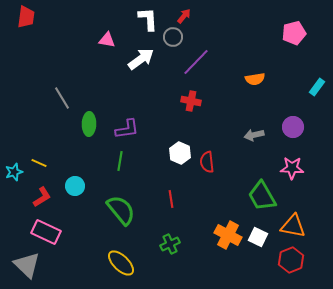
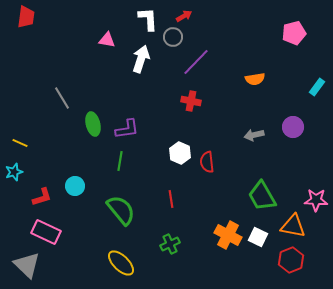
red arrow: rotated 21 degrees clockwise
white arrow: rotated 36 degrees counterclockwise
green ellipse: moved 4 px right; rotated 15 degrees counterclockwise
yellow line: moved 19 px left, 20 px up
pink star: moved 24 px right, 32 px down
red L-shape: rotated 15 degrees clockwise
